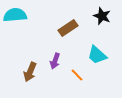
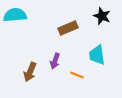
brown rectangle: rotated 12 degrees clockwise
cyan trapezoid: rotated 40 degrees clockwise
orange line: rotated 24 degrees counterclockwise
